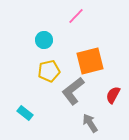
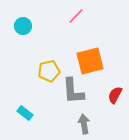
cyan circle: moved 21 px left, 14 px up
gray L-shape: rotated 56 degrees counterclockwise
red semicircle: moved 2 px right
gray arrow: moved 6 px left, 1 px down; rotated 24 degrees clockwise
